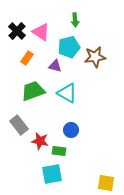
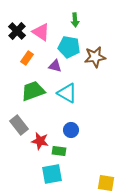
cyan pentagon: rotated 25 degrees clockwise
